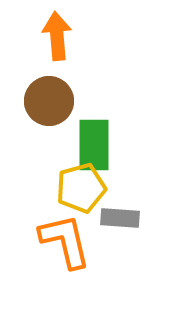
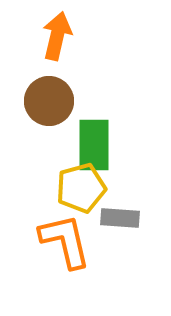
orange arrow: rotated 18 degrees clockwise
